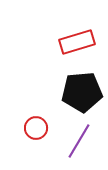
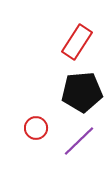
red rectangle: rotated 40 degrees counterclockwise
purple line: rotated 15 degrees clockwise
